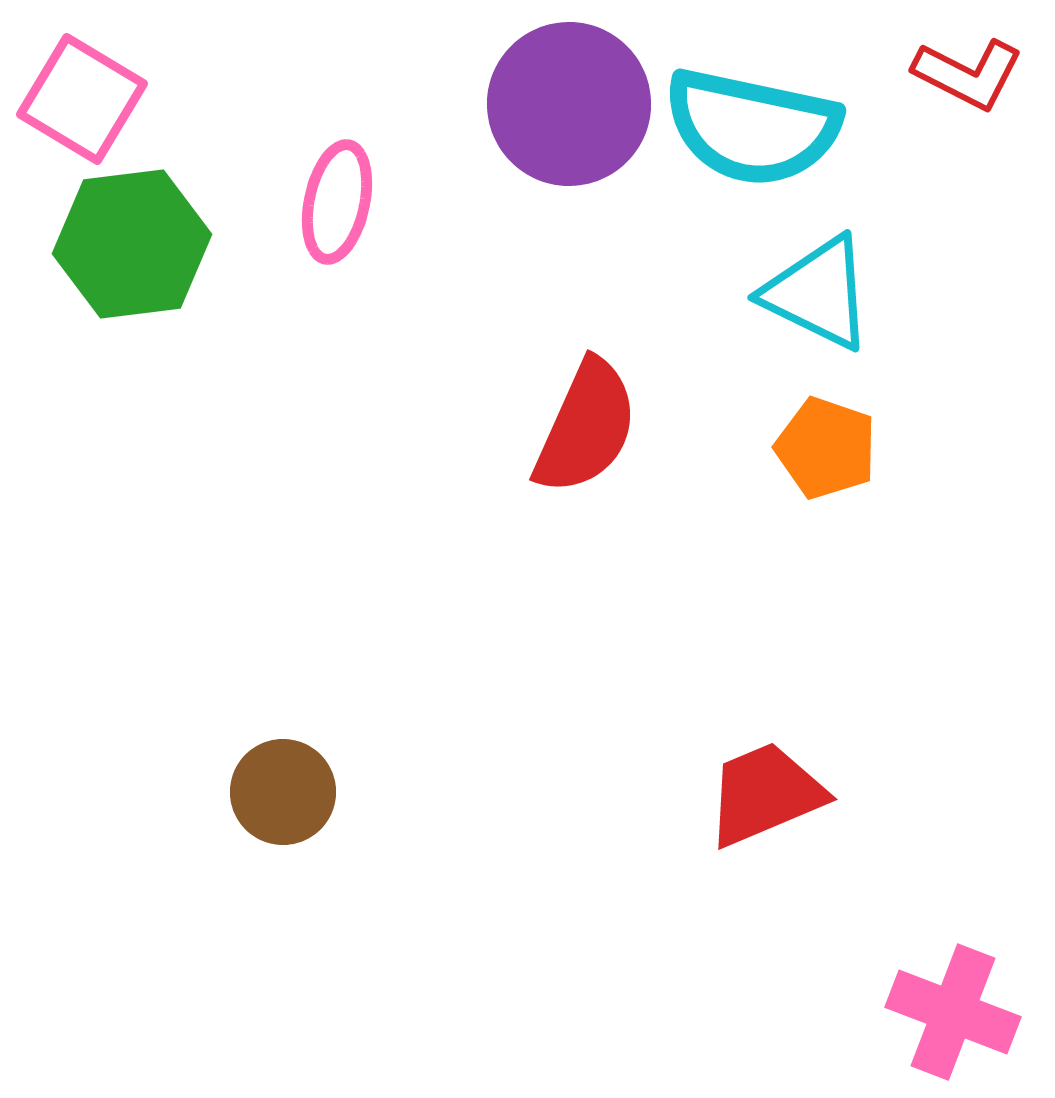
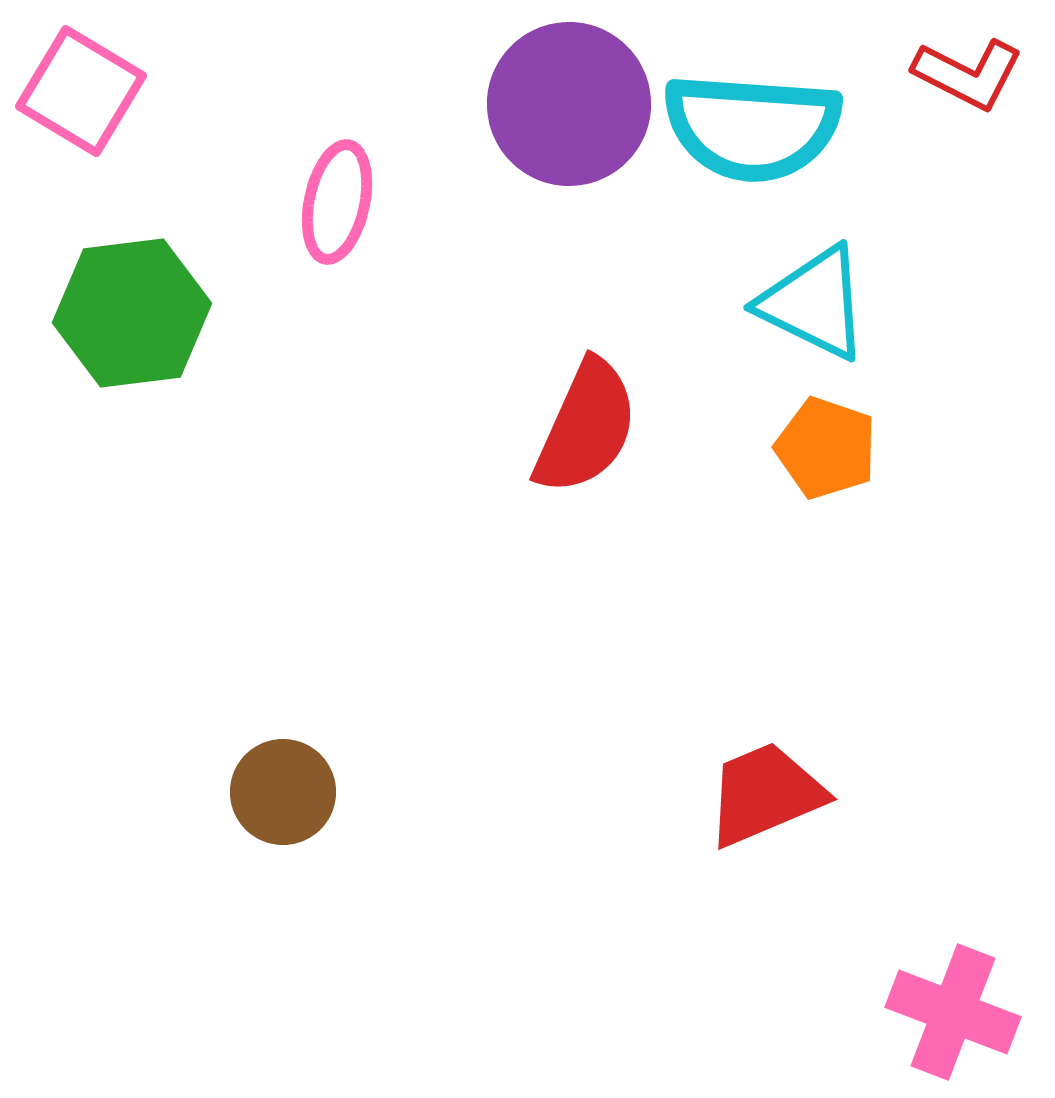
pink square: moved 1 px left, 8 px up
cyan semicircle: rotated 8 degrees counterclockwise
green hexagon: moved 69 px down
cyan triangle: moved 4 px left, 10 px down
